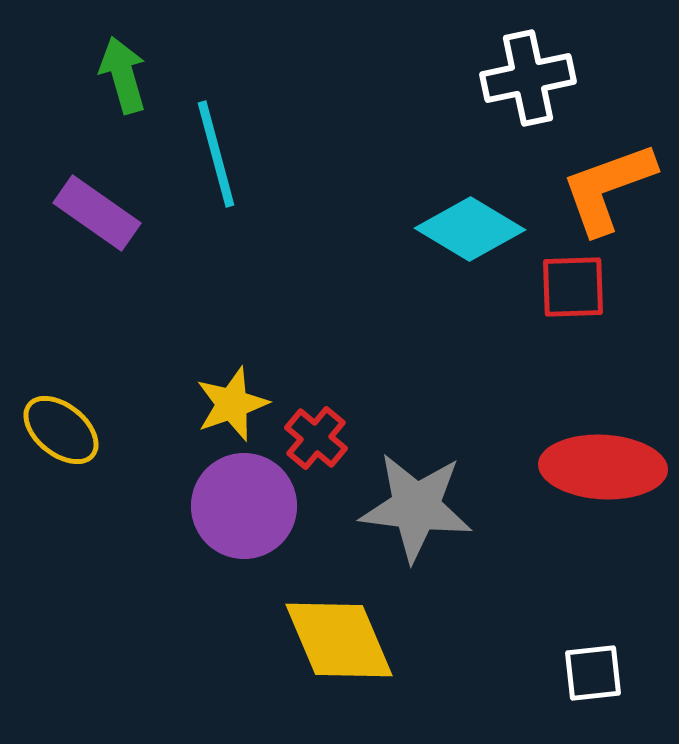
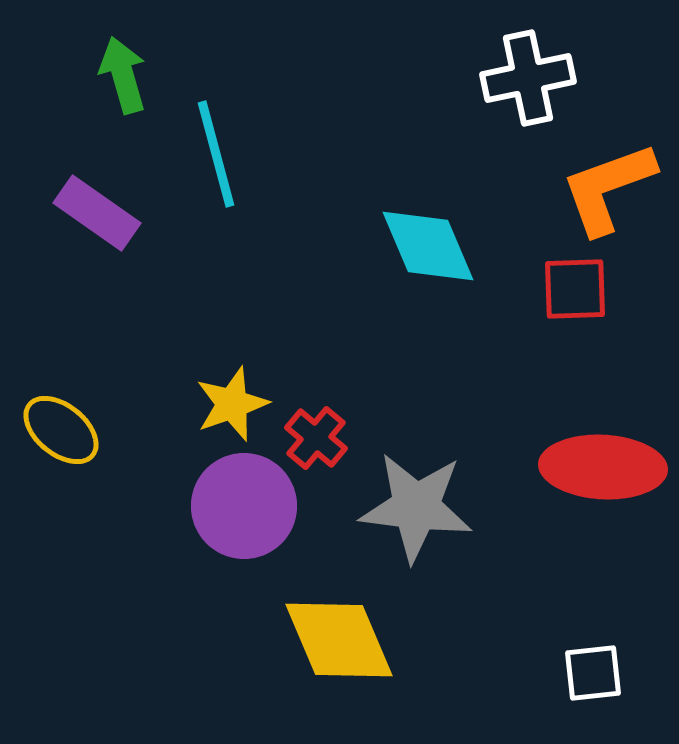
cyan diamond: moved 42 px left, 17 px down; rotated 36 degrees clockwise
red square: moved 2 px right, 2 px down
